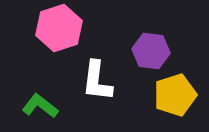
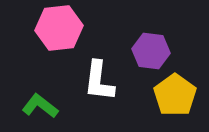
pink hexagon: rotated 12 degrees clockwise
white L-shape: moved 2 px right
yellow pentagon: rotated 18 degrees counterclockwise
